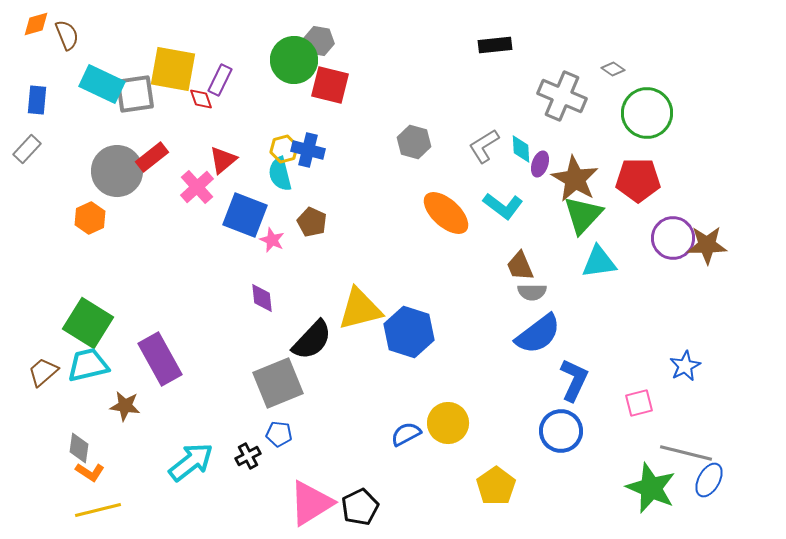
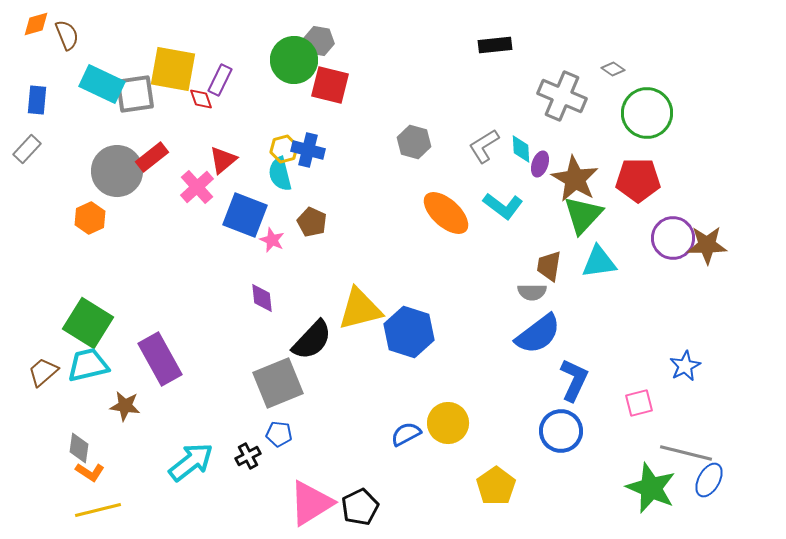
brown trapezoid at (520, 266): moved 29 px right; rotated 32 degrees clockwise
